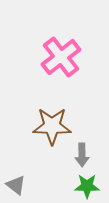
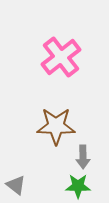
brown star: moved 4 px right
gray arrow: moved 1 px right, 2 px down
green star: moved 9 px left
